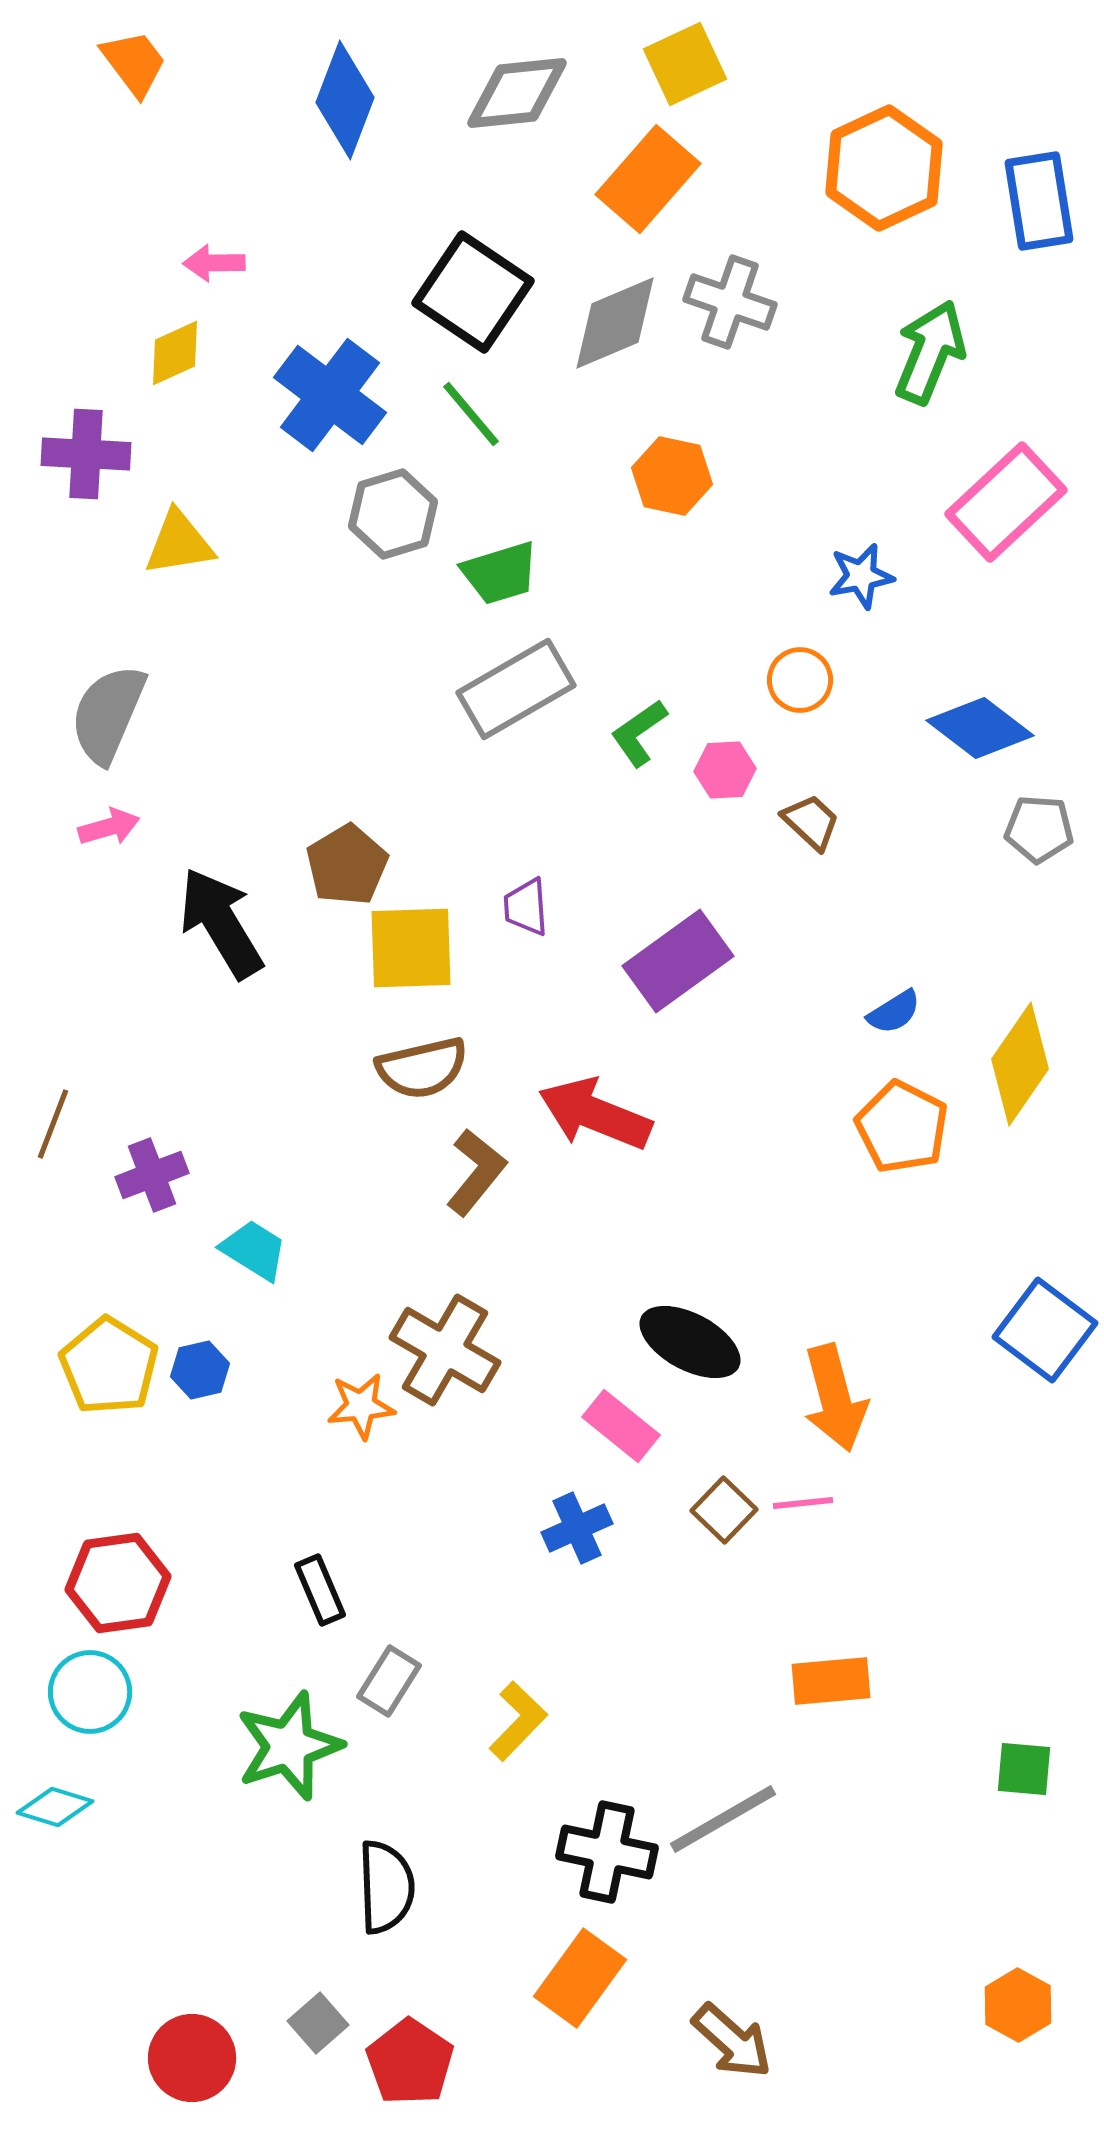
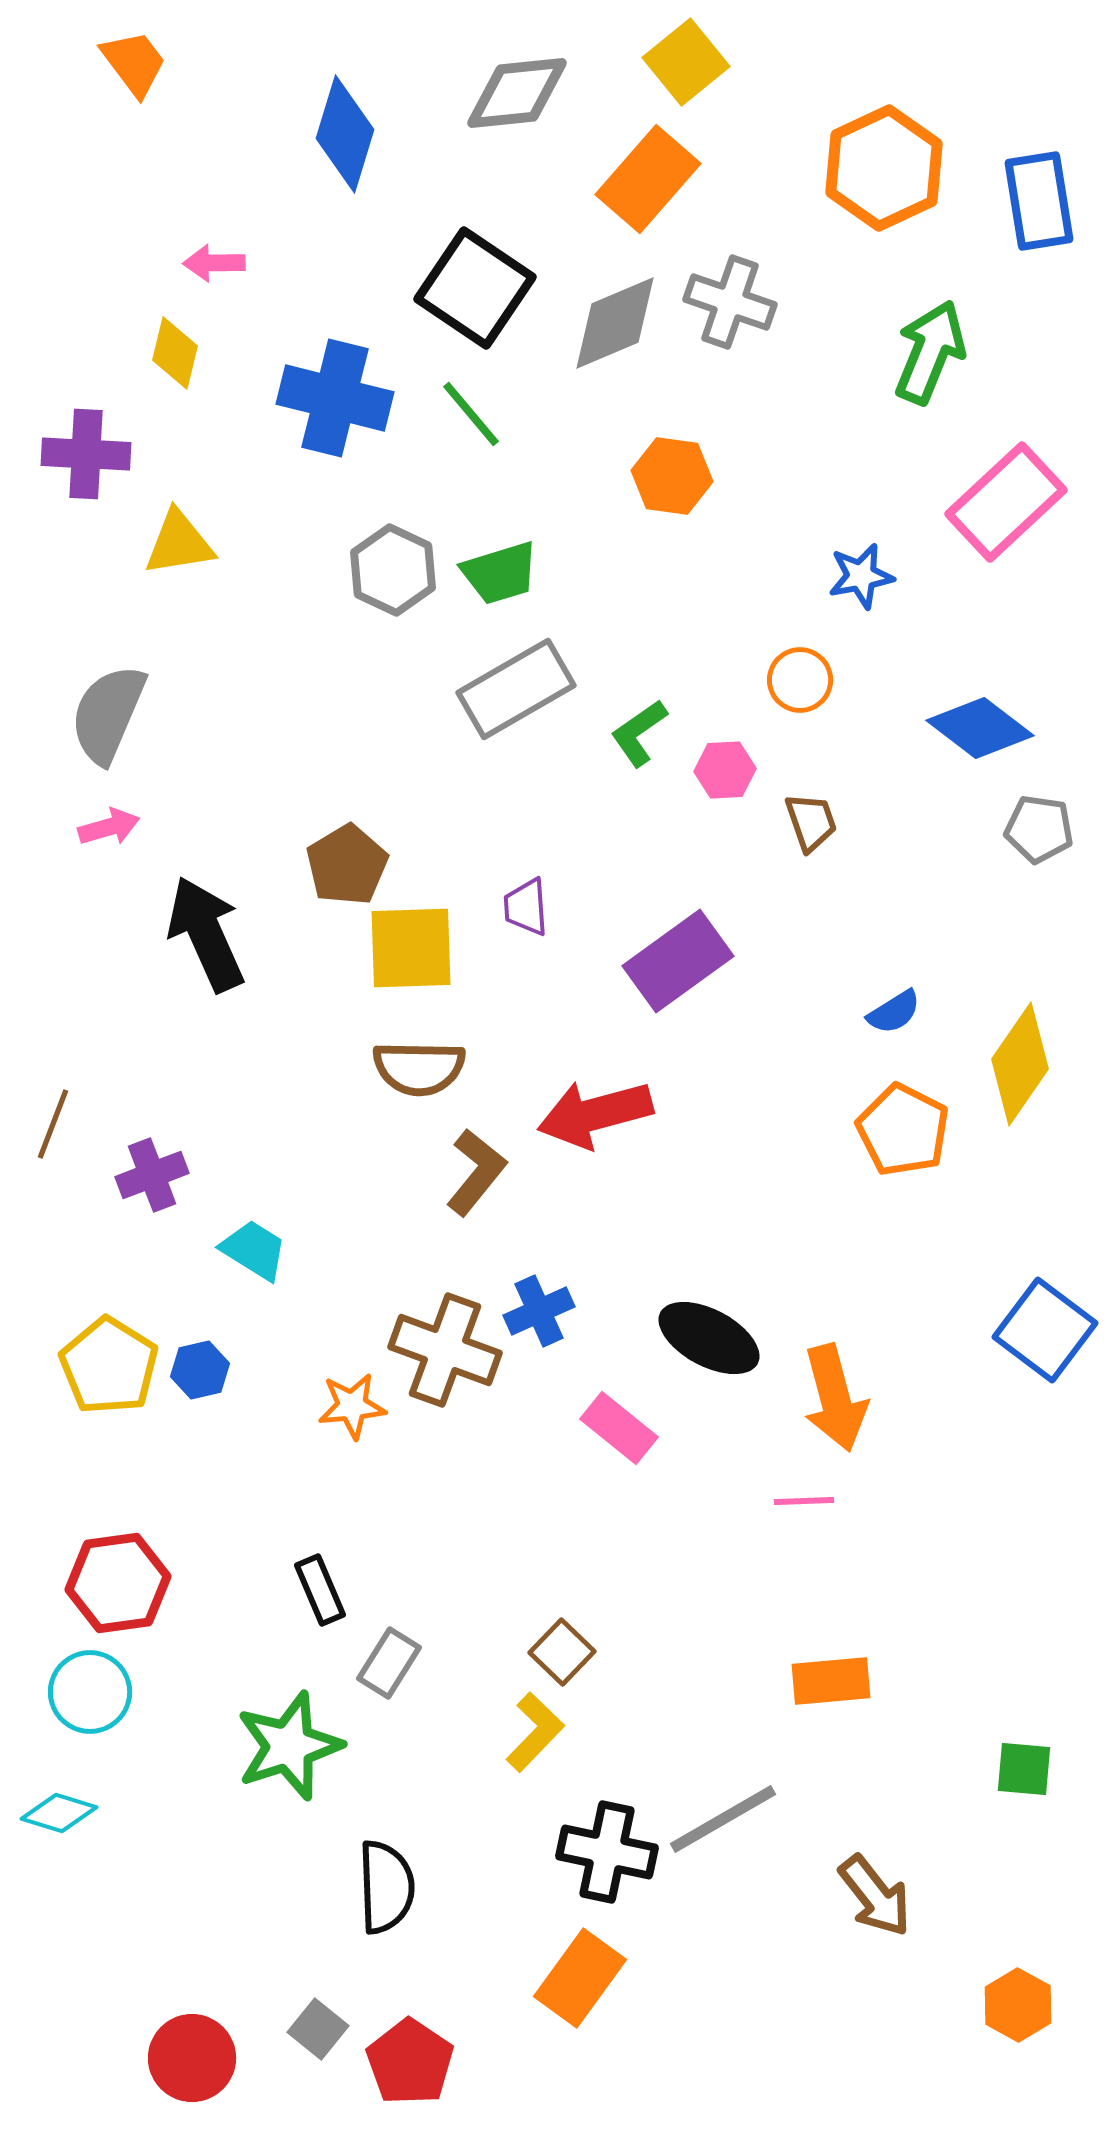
yellow square at (685, 64): moved 1 px right, 2 px up; rotated 14 degrees counterclockwise
blue diamond at (345, 100): moved 34 px down; rotated 4 degrees counterclockwise
black square at (473, 292): moved 2 px right, 4 px up
yellow diamond at (175, 353): rotated 52 degrees counterclockwise
blue cross at (330, 395): moved 5 px right, 3 px down; rotated 23 degrees counterclockwise
orange hexagon at (672, 476): rotated 4 degrees counterclockwise
gray hexagon at (393, 514): moved 56 px down; rotated 18 degrees counterclockwise
brown trapezoid at (811, 822): rotated 28 degrees clockwise
gray pentagon at (1039, 829): rotated 4 degrees clockwise
black arrow at (221, 923): moved 15 px left, 11 px down; rotated 7 degrees clockwise
brown semicircle at (422, 1068): moved 3 px left; rotated 14 degrees clockwise
red arrow at (595, 1114): rotated 37 degrees counterclockwise
orange pentagon at (902, 1127): moved 1 px right, 3 px down
black ellipse at (690, 1342): moved 19 px right, 4 px up
brown cross at (445, 1350): rotated 10 degrees counterclockwise
orange star at (361, 1406): moved 9 px left
pink rectangle at (621, 1426): moved 2 px left, 2 px down
pink line at (803, 1503): moved 1 px right, 2 px up; rotated 4 degrees clockwise
brown square at (724, 1510): moved 162 px left, 142 px down
blue cross at (577, 1528): moved 38 px left, 217 px up
gray rectangle at (389, 1681): moved 18 px up
yellow L-shape at (518, 1721): moved 17 px right, 11 px down
cyan diamond at (55, 1807): moved 4 px right, 6 px down
gray square at (318, 2023): moved 6 px down; rotated 10 degrees counterclockwise
brown arrow at (732, 2041): moved 143 px right, 145 px up; rotated 10 degrees clockwise
